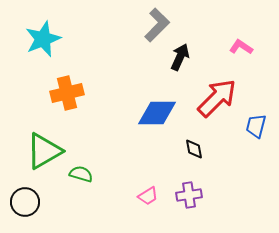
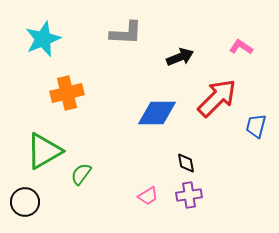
gray L-shape: moved 31 px left, 8 px down; rotated 48 degrees clockwise
black arrow: rotated 44 degrees clockwise
black diamond: moved 8 px left, 14 px down
green semicircle: rotated 70 degrees counterclockwise
